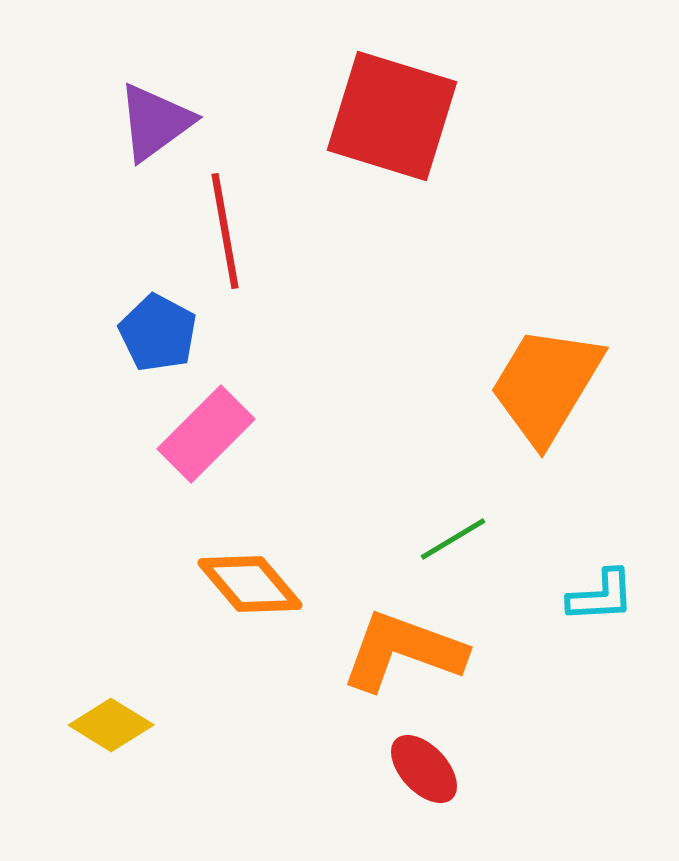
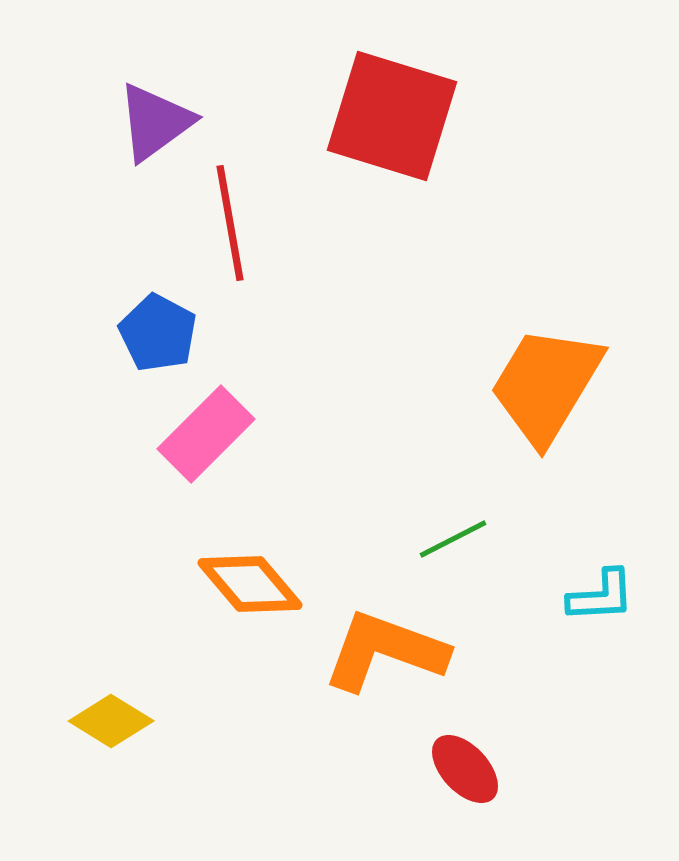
red line: moved 5 px right, 8 px up
green line: rotated 4 degrees clockwise
orange L-shape: moved 18 px left
yellow diamond: moved 4 px up
red ellipse: moved 41 px right
